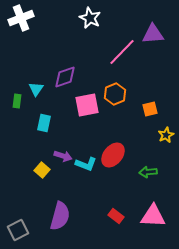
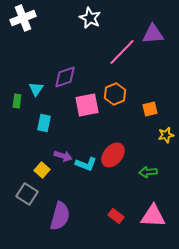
white cross: moved 2 px right
yellow star: rotated 14 degrees clockwise
gray square: moved 9 px right, 36 px up; rotated 30 degrees counterclockwise
